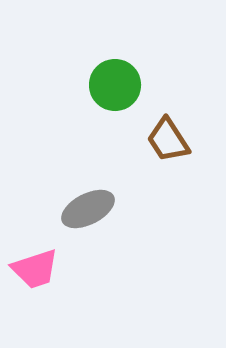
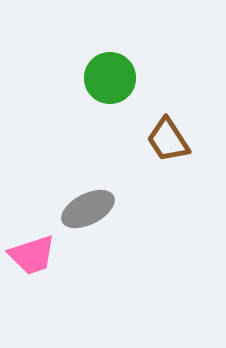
green circle: moved 5 px left, 7 px up
pink trapezoid: moved 3 px left, 14 px up
